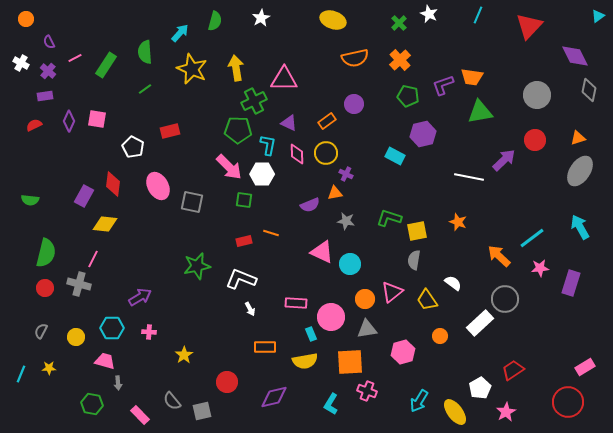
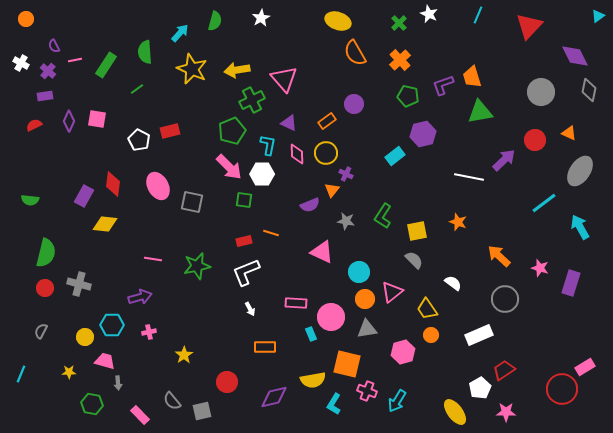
yellow ellipse at (333, 20): moved 5 px right, 1 px down
purple semicircle at (49, 42): moved 5 px right, 4 px down
pink line at (75, 58): moved 2 px down; rotated 16 degrees clockwise
orange semicircle at (355, 58): moved 5 px up; rotated 72 degrees clockwise
yellow arrow at (236, 68): moved 1 px right, 2 px down; rotated 90 degrees counterclockwise
orange trapezoid at (472, 77): rotated 65 degrees clockwise
pink triangle at (284, 79): rotated 48 degrees clockwise
green line at (145, 89): moved 8 px left
gray circle at (537, 95): moved 4 px right, 3 px up
green cross at (254, 101): moved 2 px left, 1 px up
green pentagon at (238, 130): moved 6 px left, 1 px down; rotated 24 degrees counterclockwise
orange triangle at (578, 138): moved 9 px left, 5 px up; rotated 42 degrees clockwise
white pentagon at (133, 147): moved 6 px right, 7 px up
cyan rectangle at (395, 156): rotated 66 degrees counterclockwise
orange triangle at (335, 193): moved 3 px left, 3 px up; rotated 42 degrees counterclockwise
green L-shape at (389, 218): moved 6 px left, 2 px up; rotated 75 degrees counterclockwise
cyan line at (532, 238): moved 12 px right, 35 px up
pink line at (93, 259): moved 60 px right; rotated 72 degrees clockwise
gray semicircle at (414, 260): rotated 126 degrees clockwise
cyan circle at (350, 264): moved 9 px right, 8 px down
pink star at (540, 268): rotated 24 degrees clockwise
white L-shape at (241, 279): moved 5 px right, 7 px up; rotated 44 degrees counterclockwise
purple arrow at (140, 297): rotated 15 degrees clockwise
yellow trapezoid at (427, 300): moved 9 px down
white rectangle at (480, 323): moved 1 px left, 12 px down; rotated 20 degrees clockwise
cyan hexagon at (112, 328): moved 3 px up
pink cross at (149, 332): rotated 16 degrees counterclockwise
orange circle at (440, 336): moved 9 px left, 1 px up
yellow circle at (76, 337): moved 9 px right
yellow semicircle at (305, 361): moved 8 px right, 19 px down
orange square at (350, 362): moved 3 px left, 2 px down; rotated 16 degrees clockwise
yellow star at (49, 368): moved 20 px right, 4 px down
red trapezoid at (513, 370): moved 9 px left
cyan arrow at (419, 401): moved 22 px left
red circle at (568, 402): moved 6 px left, 13 px up
cyan L-shape at (331, 404): moved 3 px right
pink star at (506, 412): rotated 30 degrees clockwise
